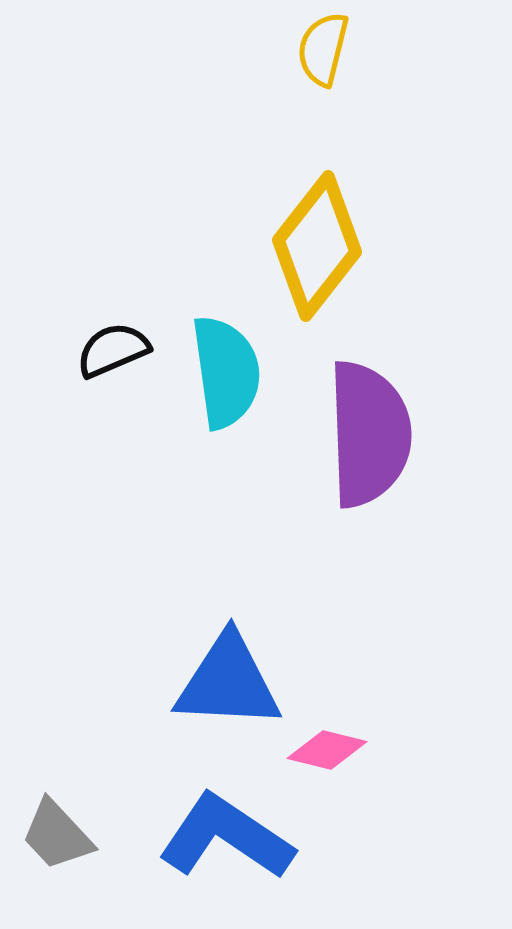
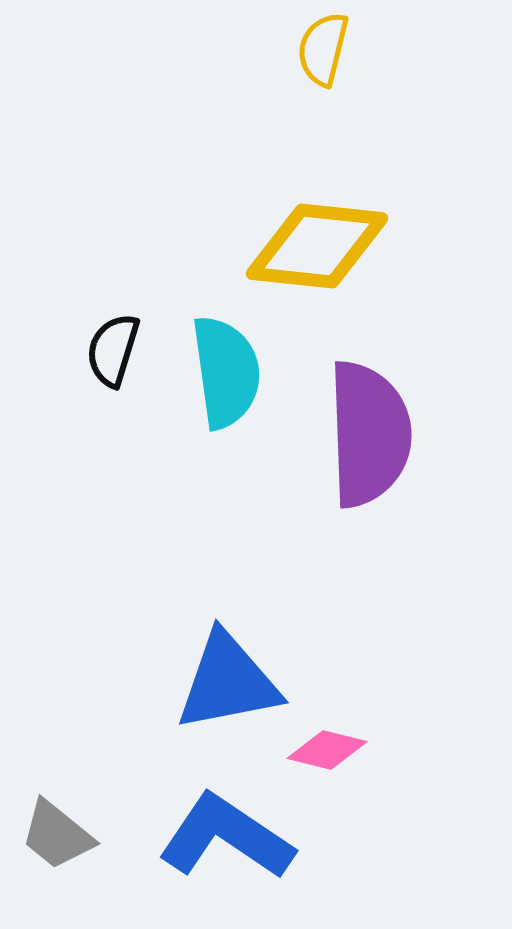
yellow diamond: rotated 58 degrees clockwise
black semicircle: rotated 50 degrees counterclockwise
blue triangle: rotated 14 degrees counterclockwise
gray trapezoid: rotated 8 degrees counterclockwise
